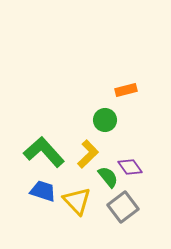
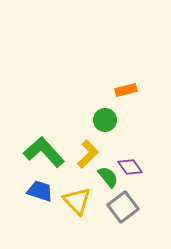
blue trapezoid: moved 3 px left
